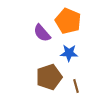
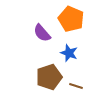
orange pentagon: moved 3 px right, 2 px up
blue star: rotated 18 degrees clockwise
brown line: rotated 56 degrees counterclockwise
